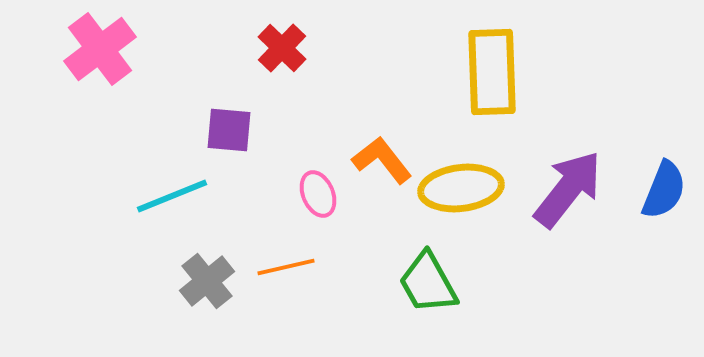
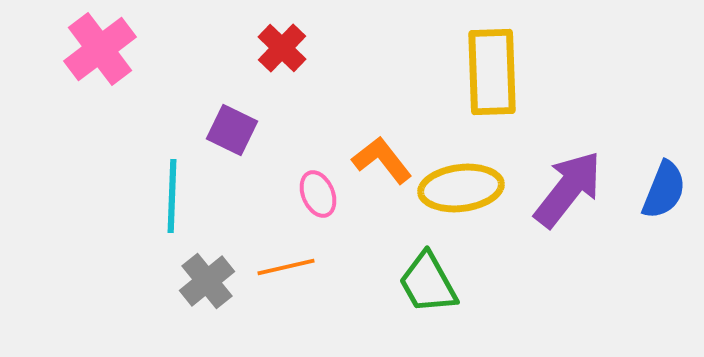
purple square: moved 3 px right; rotated 21 degrees clockwise
cyan line: rotated 66 degrees counterclockwise
